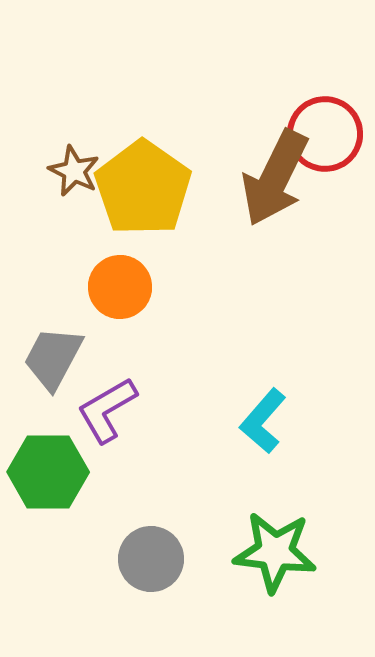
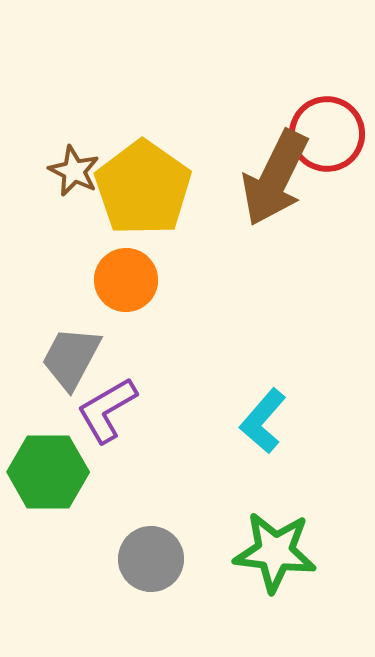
red circle: moved 2 px right
orange circle: moved 6 px right, 7 px up
gray trapezoid: moved 18 px right
